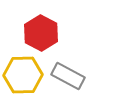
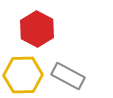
red hexagon: moved 4 px left, 4 px up
